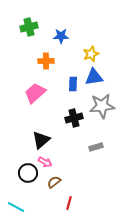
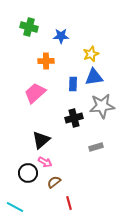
green cross: rotated 30 degrees clockwise
red line: rotated 32 degrees counterclockwise
cyan line: moved 1 px left
